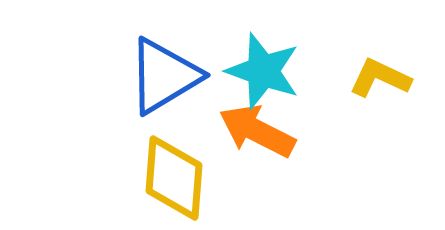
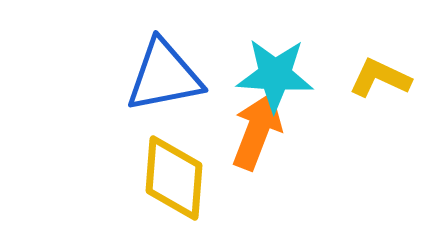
cyan star: moved 12 px right, 4 px down; rotated 16 degrees counterclockwise
blue triangle: rotated 20 degrees clockwise
orange arrow: rotated 84 degrees clockwise
